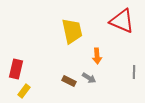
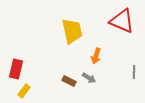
orange arrow: moved 1 px left; rotated 21 degrees clockwise
